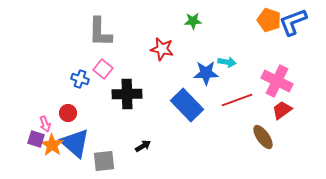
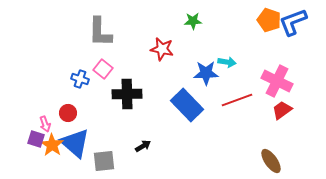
brown ellipse: moved 8 px right, 24 px down
